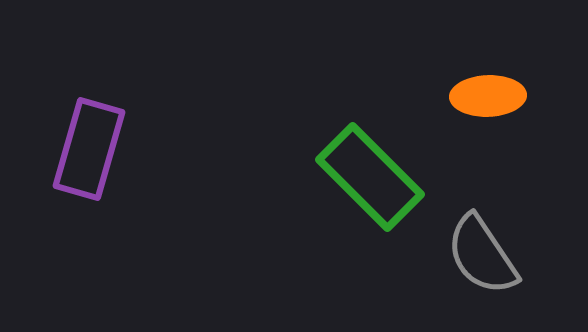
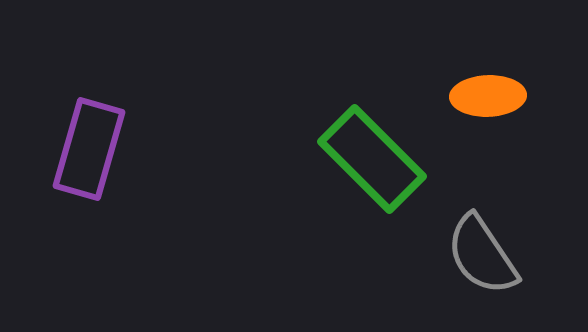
green rectangle: moved 2 px right, 18 px up
